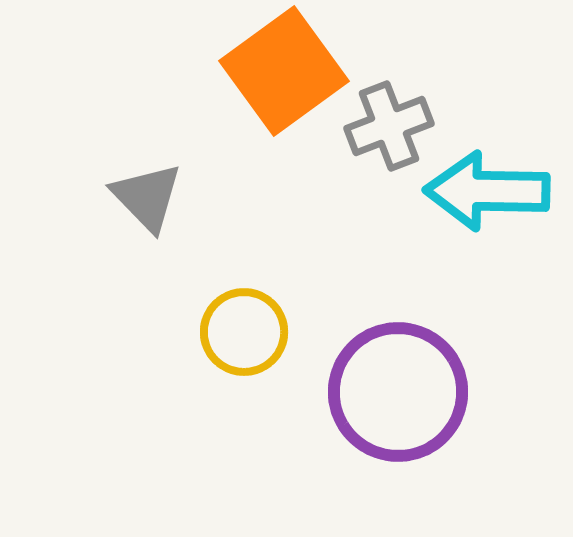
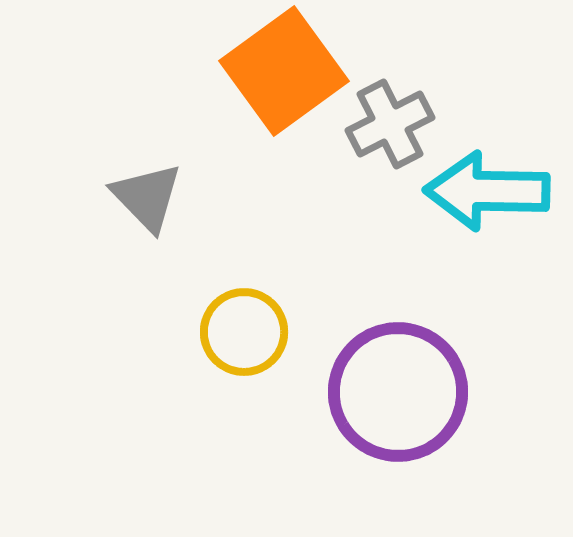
gray cross: moved 1 px right, 2 px up; rotated 6 degrees counterclockwise
